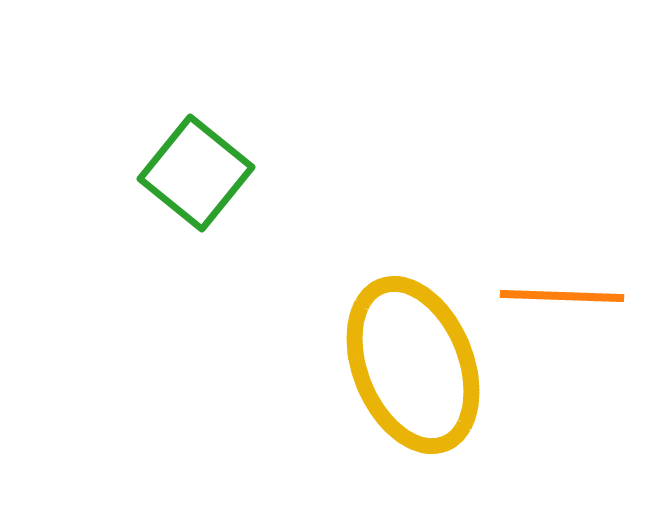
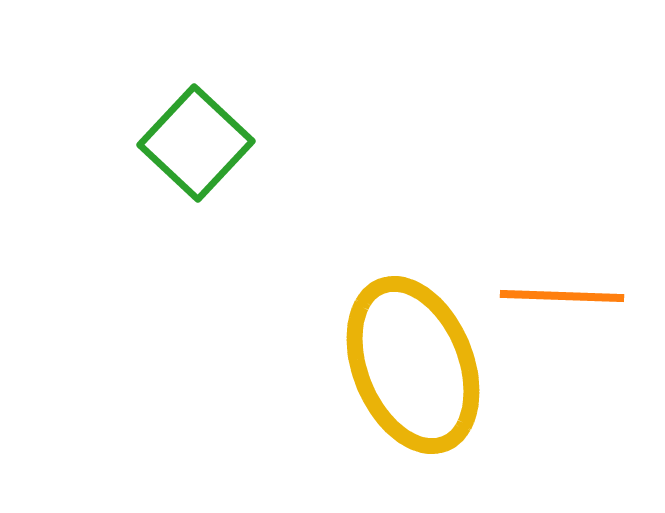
green square: moved 30 px up; rotated 4 degrees clockwise
